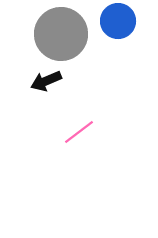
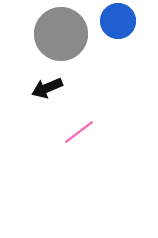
black arrow: moved 1 px right, 7 px down
